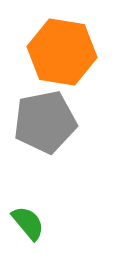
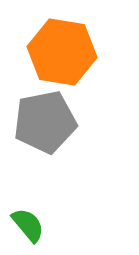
green semicircle: moved 2 px down
